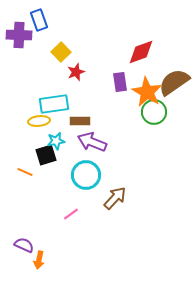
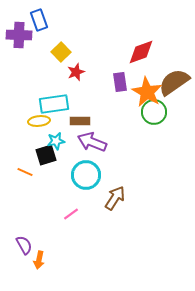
brown arrow: rotated 10 degrees counterclockwise
purple semicircle: rotated 36 degrees clockwise
